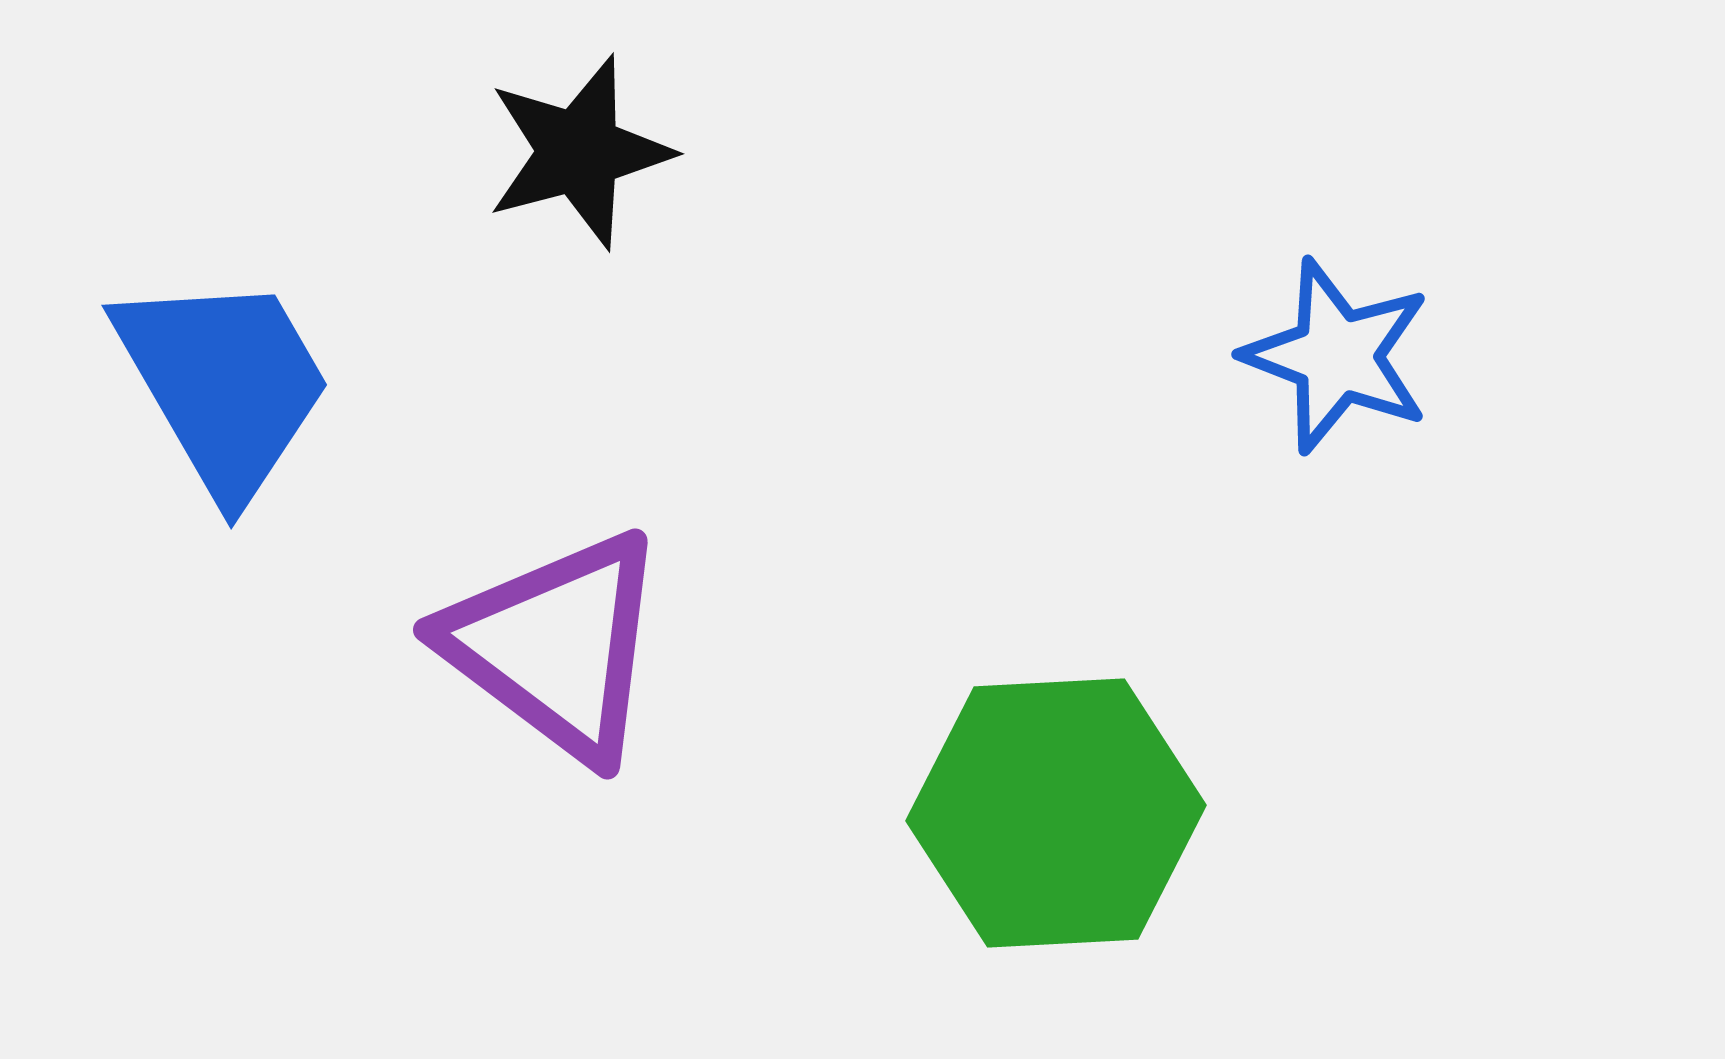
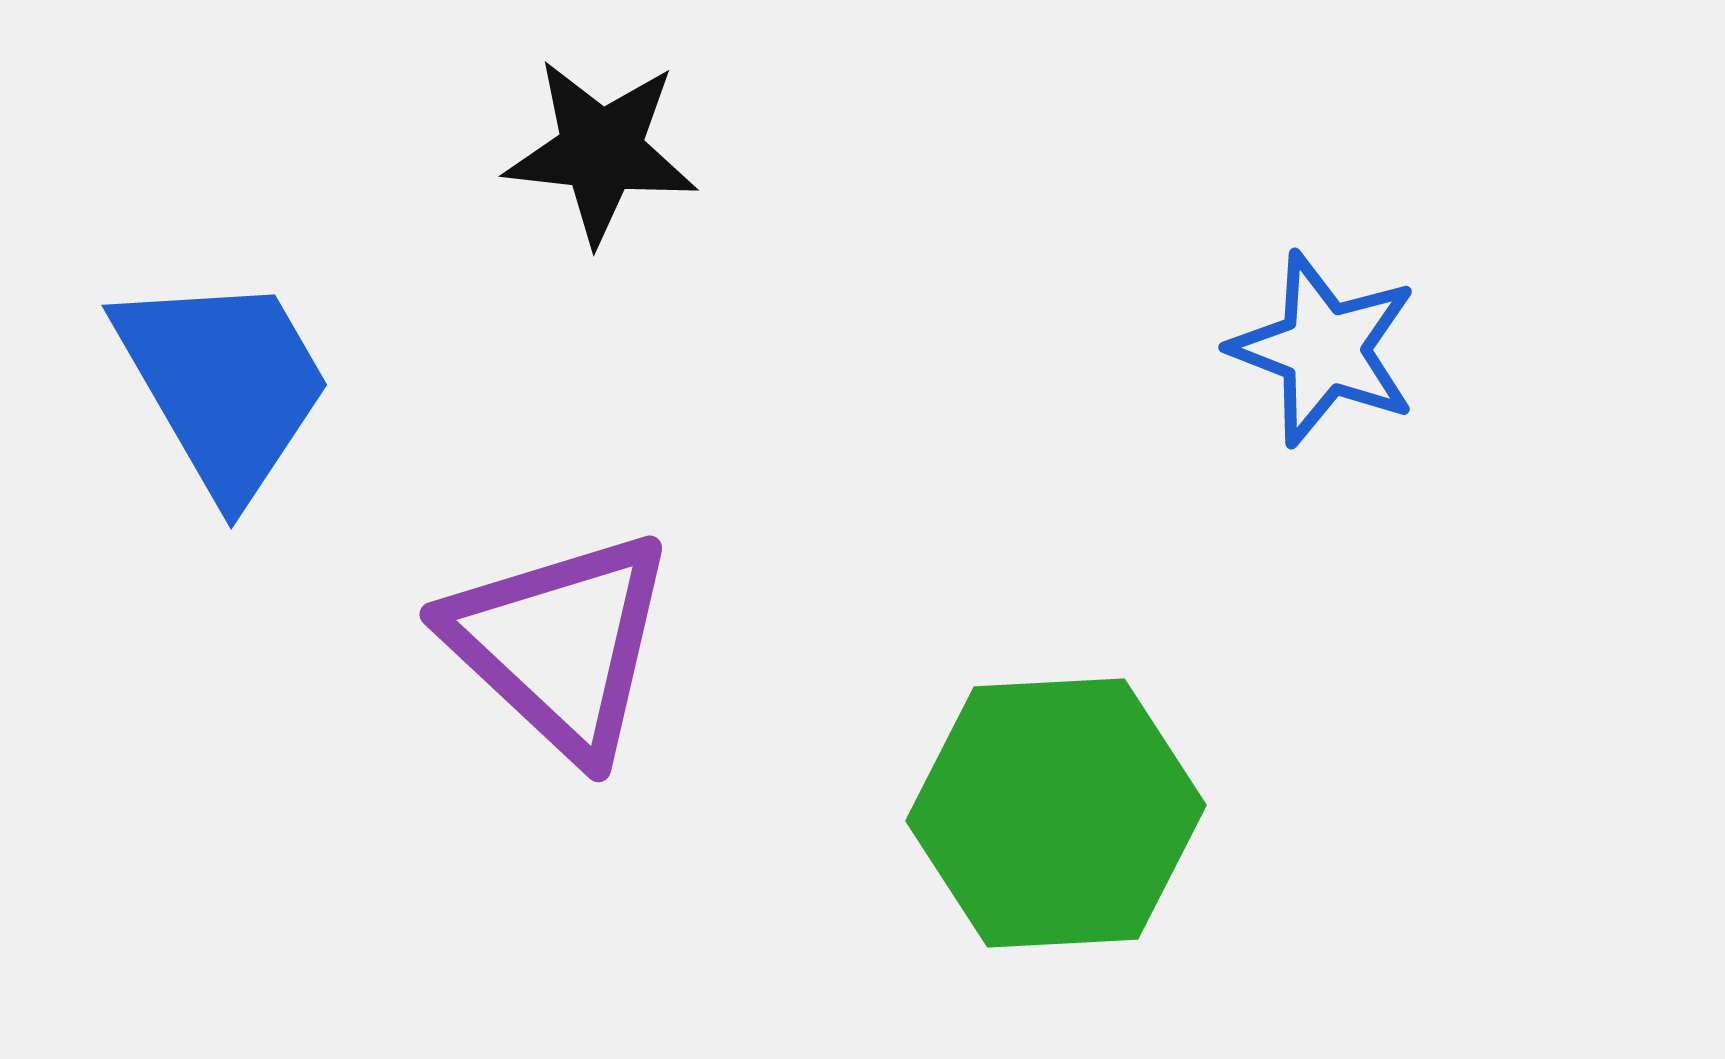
black star: moved 22 px right, 1 px up; rotated 21 degrees clockwise
blue star: moved 13 px left, 7 px up
purple triangle: moved 4 px right, 2 px up; rotated 6 degrees clockwise
